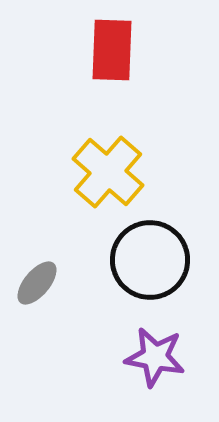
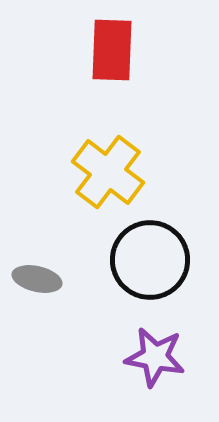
yellow cross: rotated 4 degrees counterclockwise
gray ellipse: moved 4 px up; rotated 63 degrees clockwise
